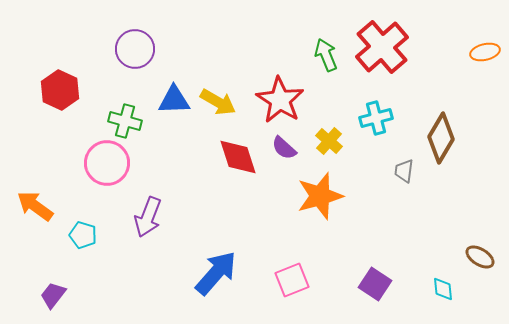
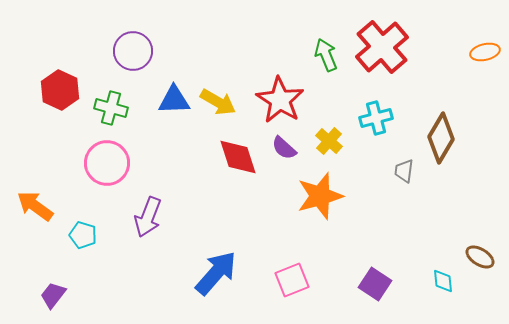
purple circle: moved 2 px left, 2 px down
green cross: moved 14 px left, 13 px up
cyan diamond: moved 8 px up
